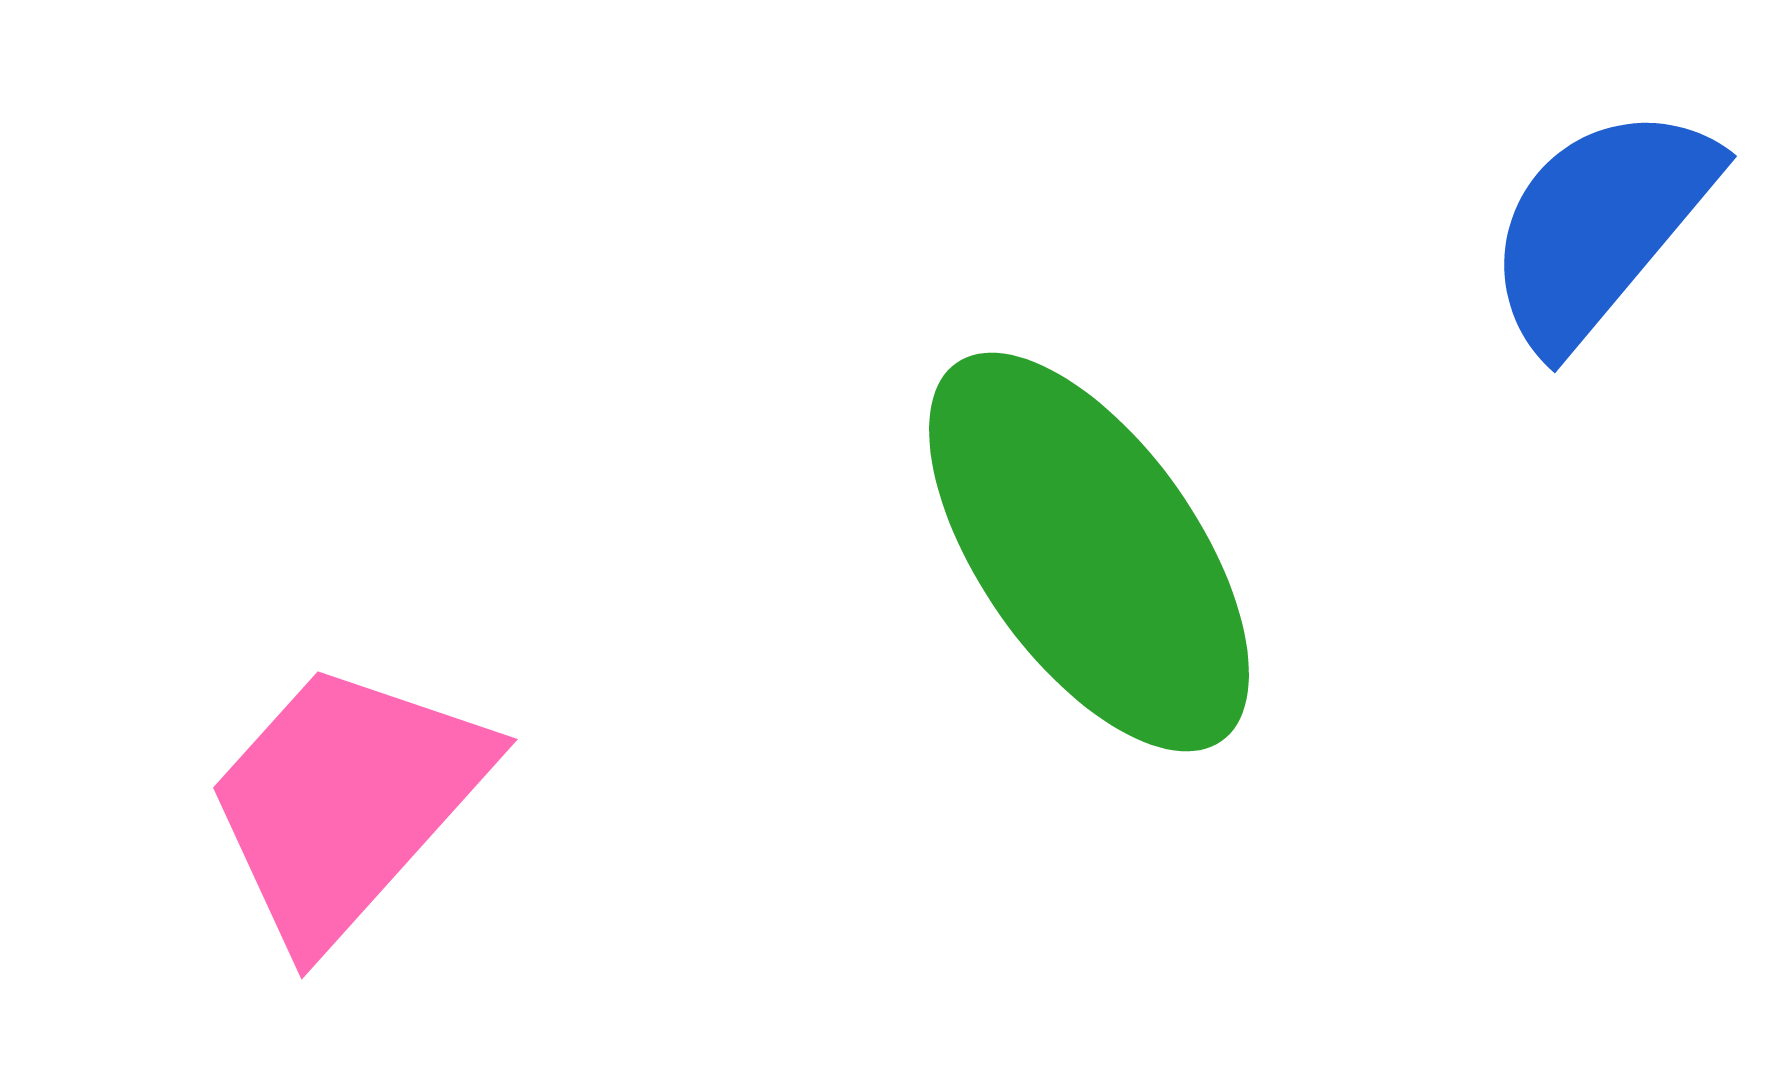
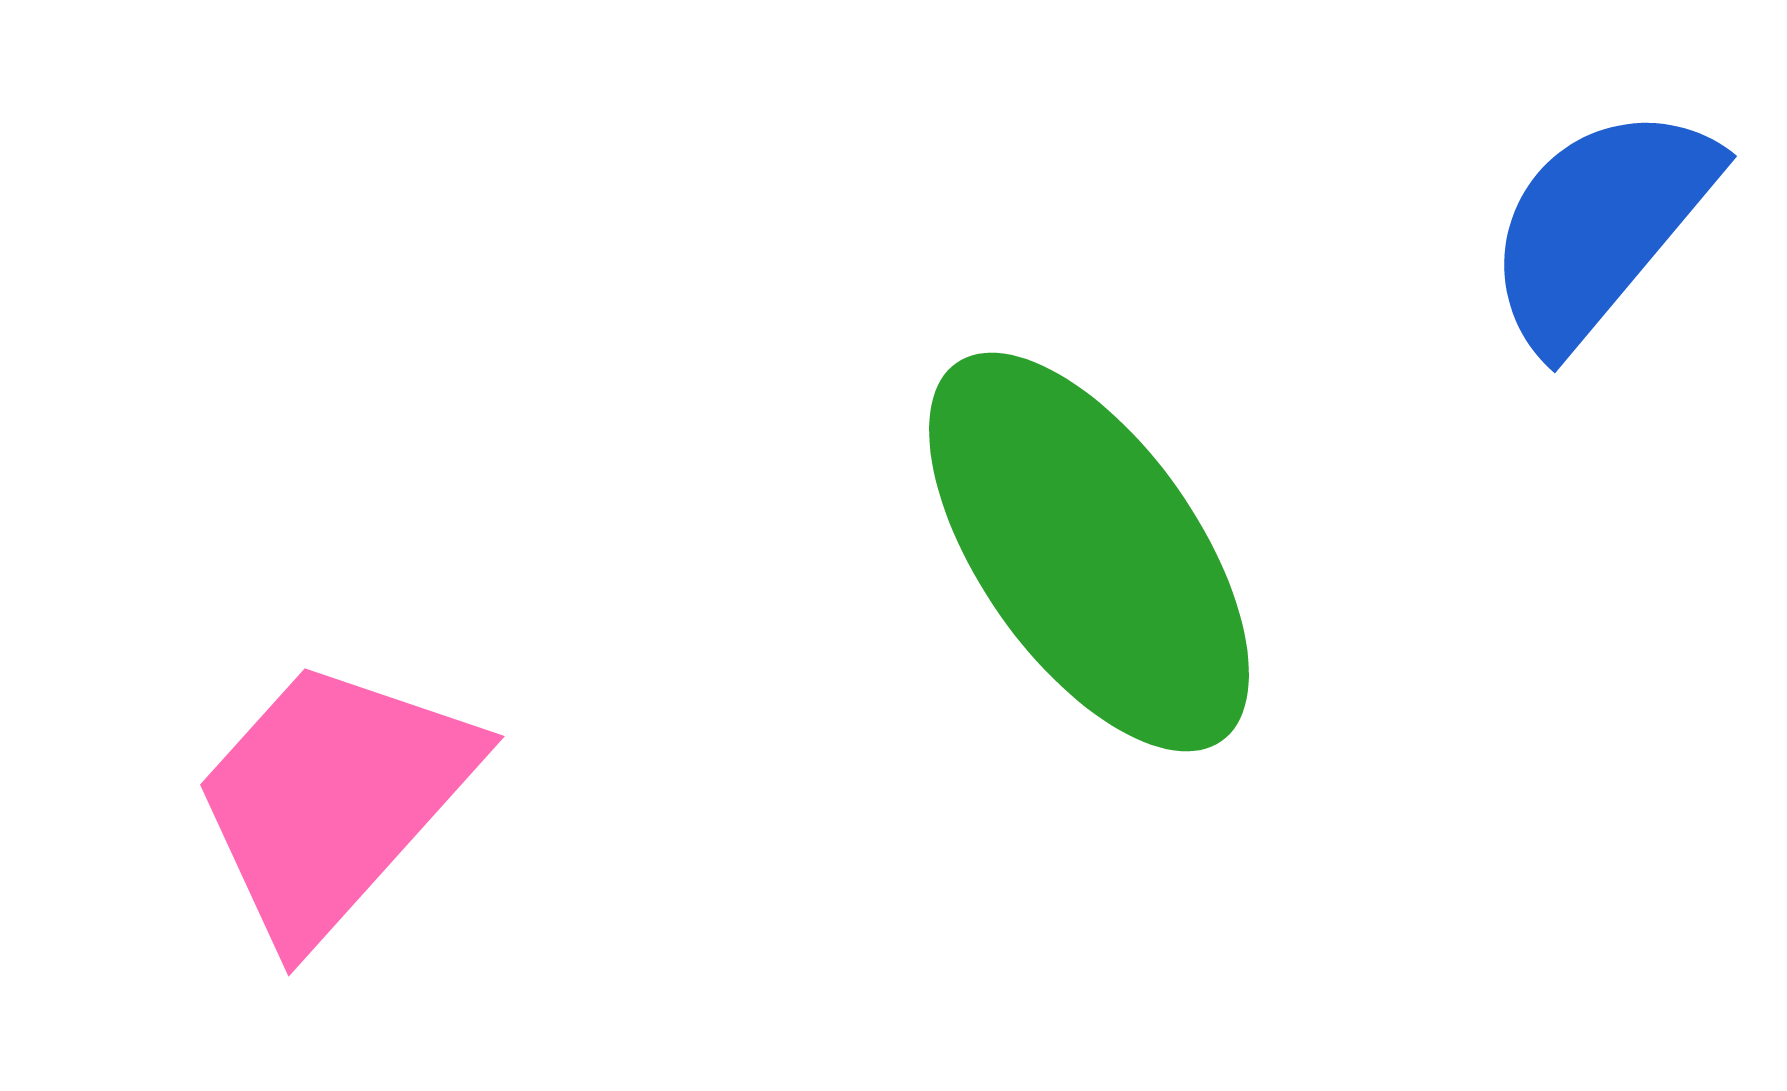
pink trapezoid: moved 13 px left, 3 px up
